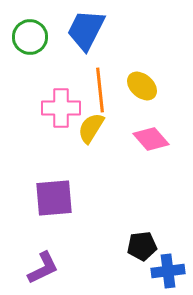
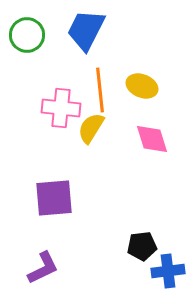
green circle: moved 3 px left, 2 px up
yellow ellipse: rotated 20 degrees counterclockwise
pink cross: rotated 6 degrees clockwise
pink diamond: moved 1 px right; rotated 24 degrees clockwise
